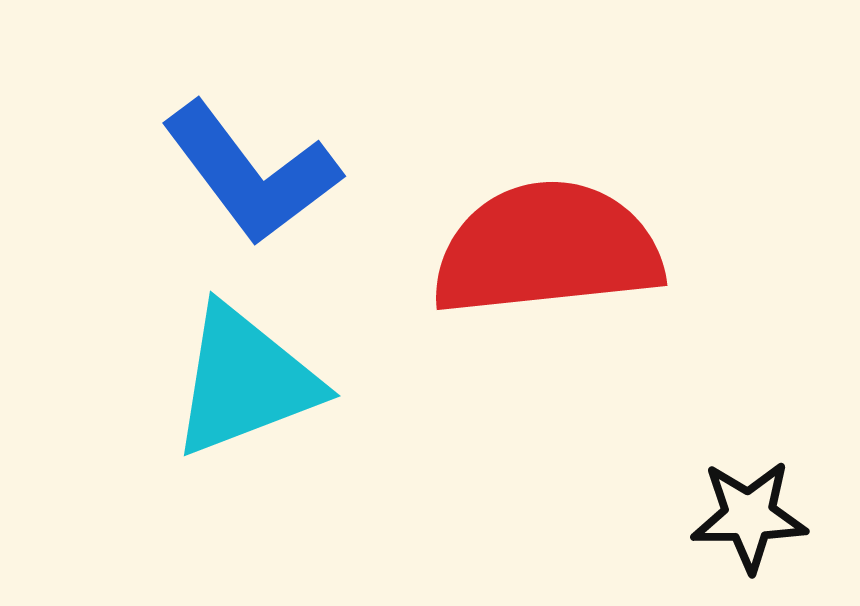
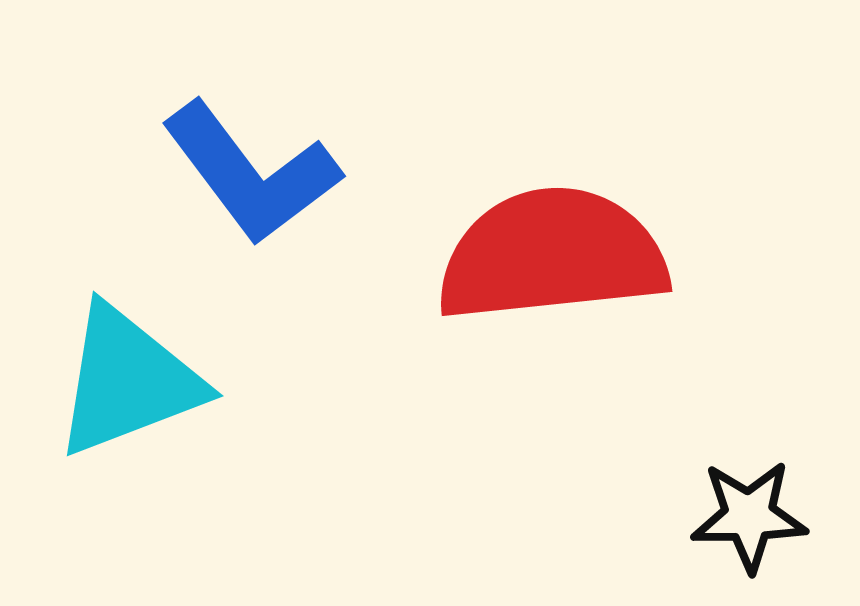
red semicircle: moved 5 px right, 6 px down
cyan triangle: moved 117 px left
